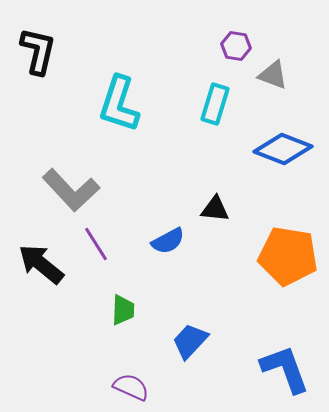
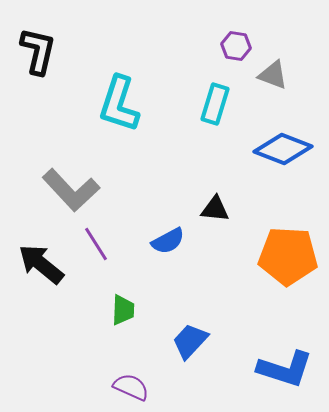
orange pentagon: rotated 6 degrees counterclockwise
blue L-shape: rotated 128 degrees clockwise
